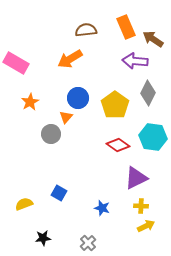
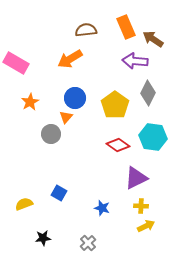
blue circle: moved 3 px left
